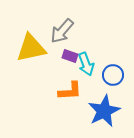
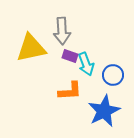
gray arrow: rotated 44 degrees counterclockwise
